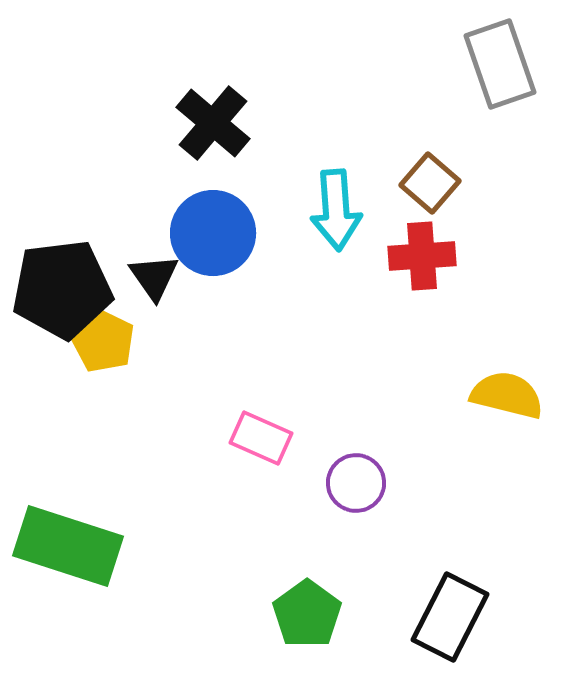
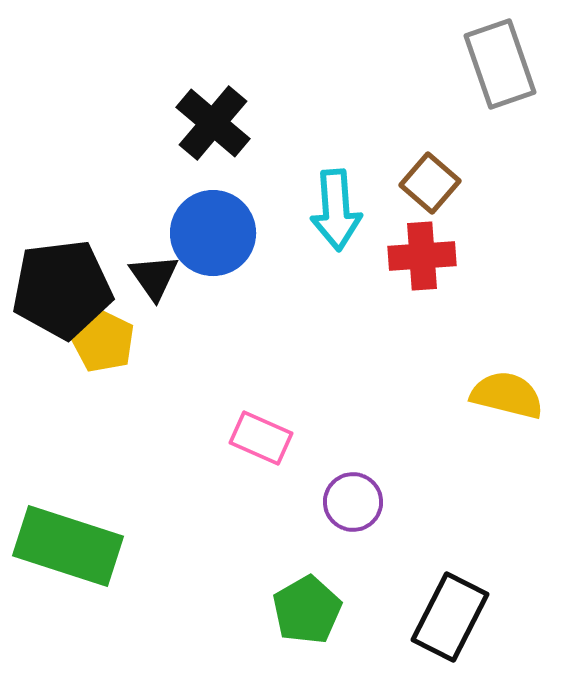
purple circle: moved 3 px left, 19 px down
green pentagon: moved 4 px up; rotated 6 degrees clockwise
